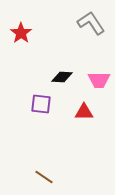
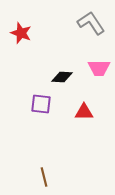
red star: rotated 15 degrees counterclockwise
pink trapezoid: moved 12 px up
brown line: rotated 42 degrees clockwise
